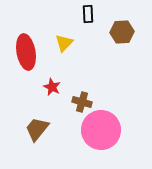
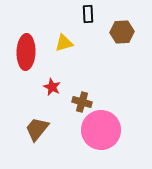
yellow triangle: rotated 30 degrees clockwise
red ellipse: rotated 12 degrees clockwise
